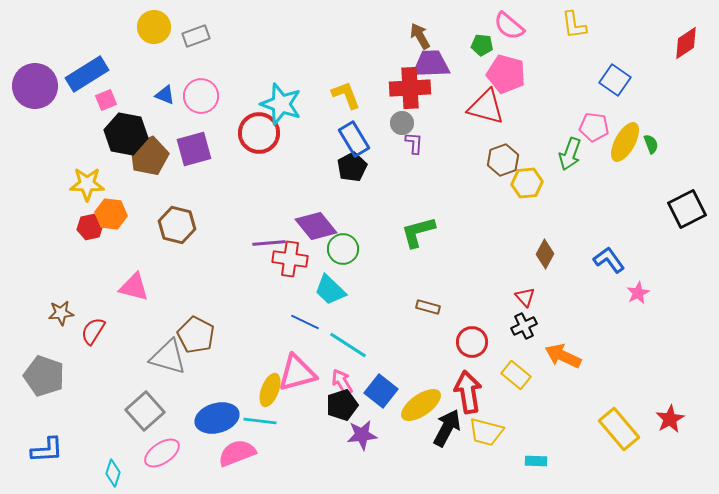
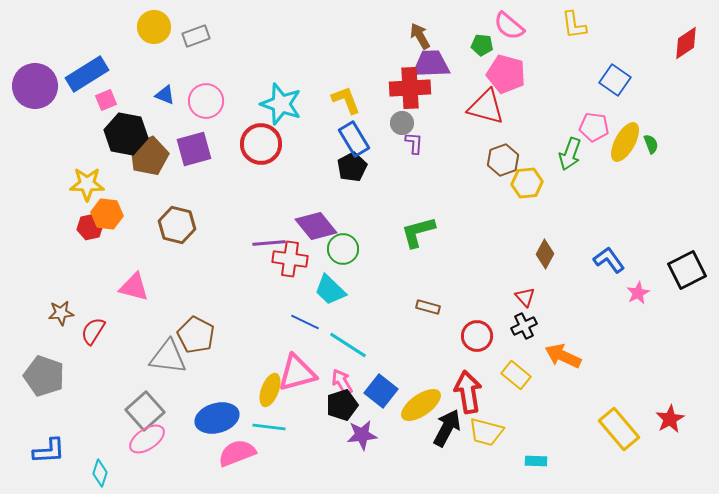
yellow L-shape at (346, 95): moved 5 px down
pink circle at (201, 96): moved 5 px right, 5 px down
red circle at (259, 133): moved 2 px right, 11 px down
black square at (687, 209): moved 61 px down
orange hexagon at (111, 214): moved 4 px left
red circle at (472, 342): moved 5 px right, 6 px up
gray triangle at (168, 357): rotated 9 degrees counterclockwise
cyan line at (260, 421): moved 9 px right, 6 px down
blue L-shape at (47, 450): moved 2 px right, 1 px down
pink ellipse at (162, 453): moved 15 px left, 14 px up
cyan diamond at (113, 473): moved 13 px left
